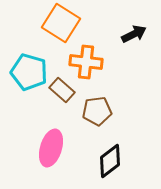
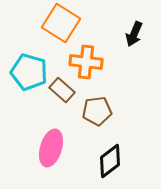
black arrow: rotated 140 degrees clockwise
